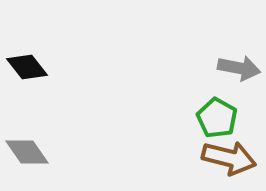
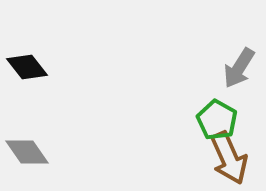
gray arrow: rotated 111 degrees clockwise
green pentagon: moved 2 px down
brown arrow: rotated 52 degrees clockwise
